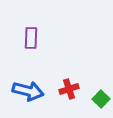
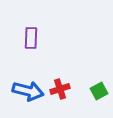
red cross: moved 9 px left
green square: moved 2 px left, 8 px up; rotated 18 degrees clockwise
